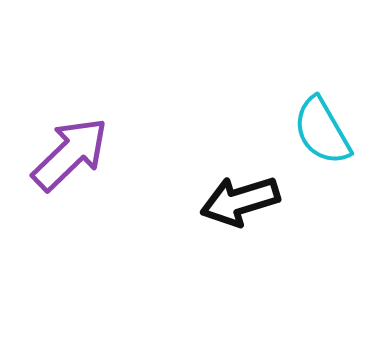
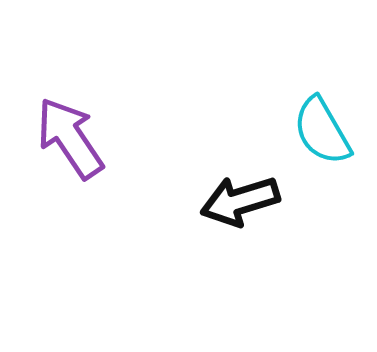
purple arrow: moved 16 px up; rotated 80 degrees counterclockwise
